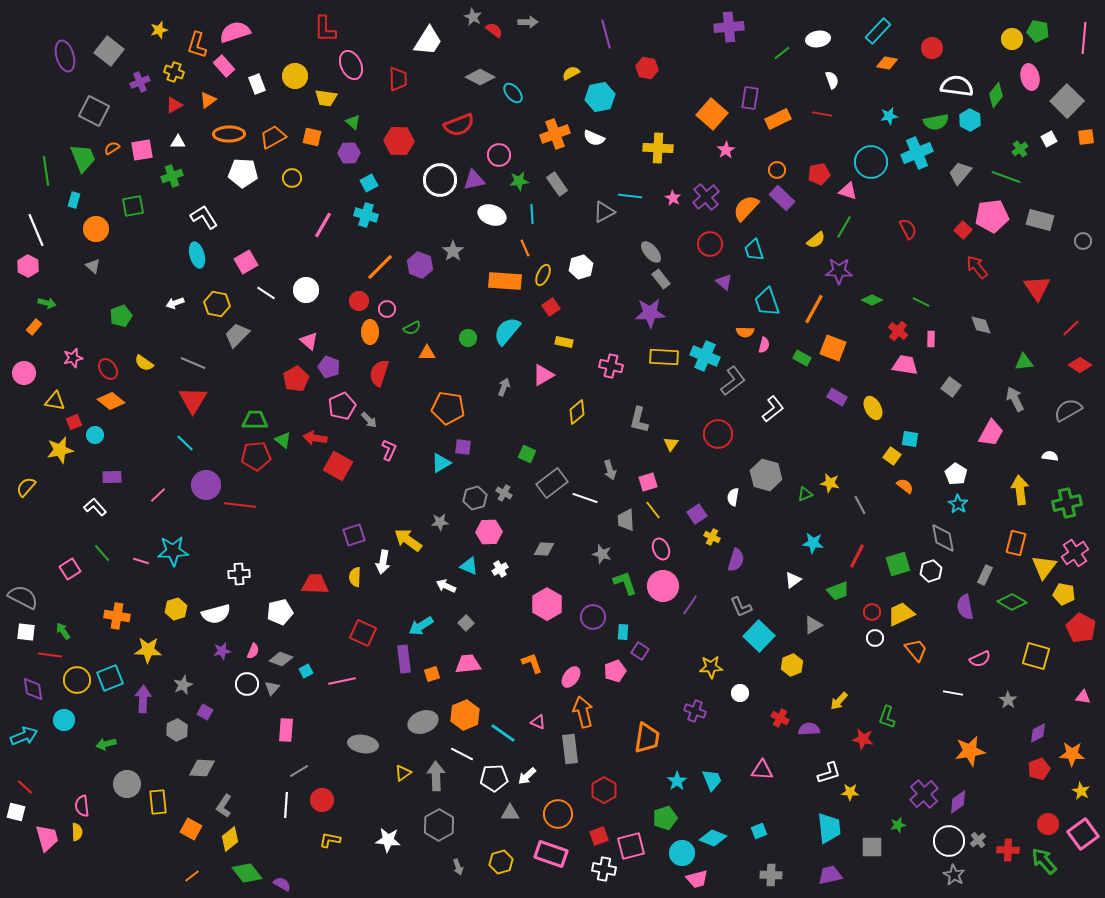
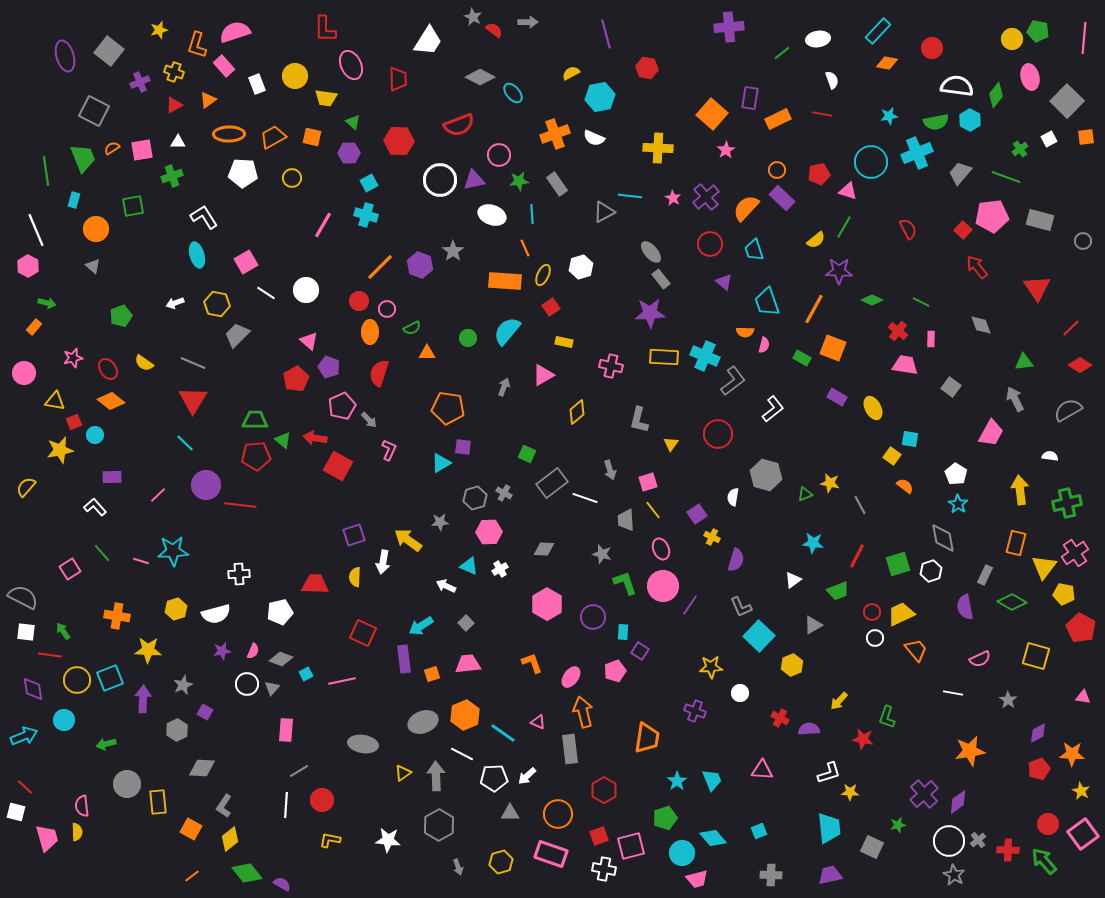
cyan square at (306, 671): moved 3 px down
cyan diamond at (713, 838): rotated 28 degrees clockwise
gray square at (872, 847): rotated 25 degrees clockwise
